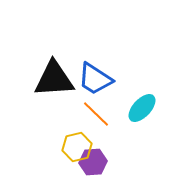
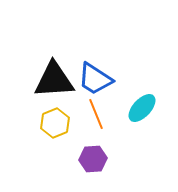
black triangle: moved 1 px down
orange line: rotated 24 degrees clockwise
yellow hexagon: moved 22 px left, 24 px up; rotated 8 degrees counterclockwise
purple hexagon: moved 3 px up
